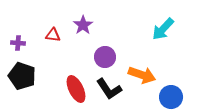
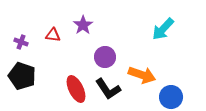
purple cross: moved 3 px right, 1 px up; rotated 16 degrees clockwise
black L-shape: moved 1 px left
